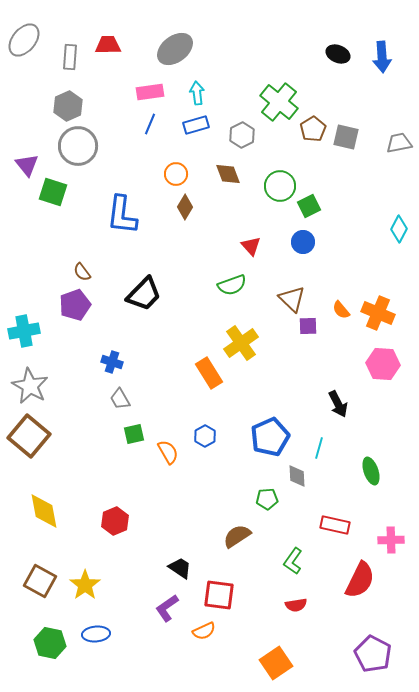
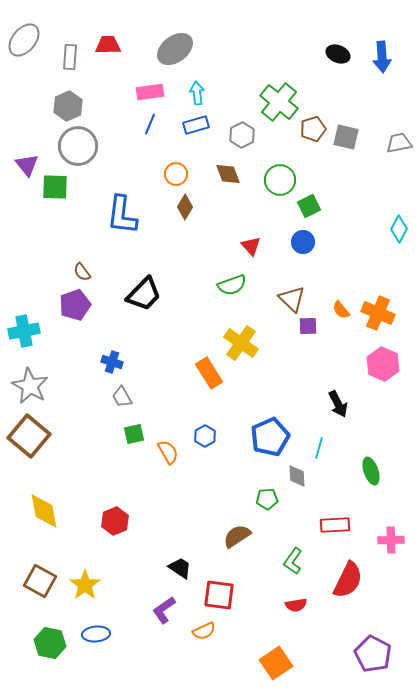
brown pentagon at (313, 129): rotated 15 degrees clockwise
green circle at (280, 186): moved 6 px up
green square at (53, 192): moved 2 px right, 5 px up; rotated 16 degrees counterclockwise
yellow cross at (241, 343): rotated 20 degrees counterclockwise
pink hexagon at (383, 364): rotated 20 degrees clockwise
gray trapezoid at (120, 399): moved 2 px right, 2 px up
red rectangle at (335, 525): rotated 16 degrees counterclockwise
red semicircle at (360, 580): moved 12 px left
purple L-shape at (167, 608): moved 3 px left, 2 px down
